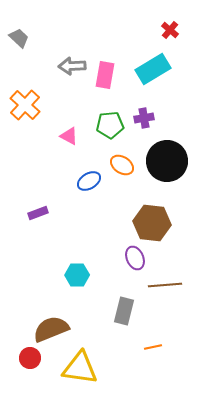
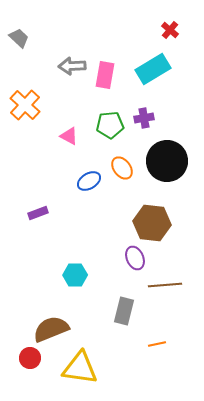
orange ellipse: moved 3 px down; rotated 20 degrees clockwise
cyan hexagon: moved 2 px left
orange line: moved 4 px right, 3 px up
